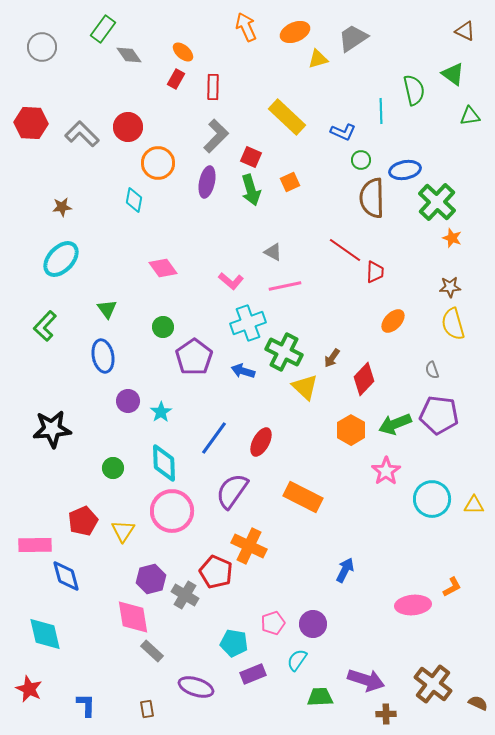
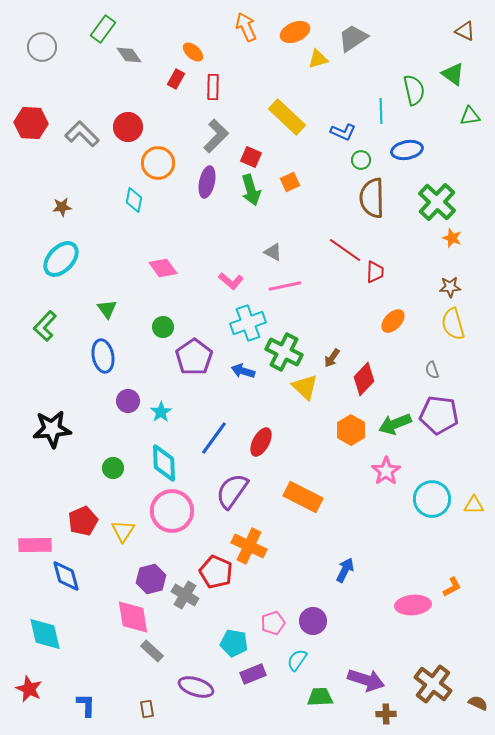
orange ellipse at (183, 52): moved 10 px right
blue ellipse at (405, 170): moved 2 px right, 20 px up
purple circle at (313, 624): moved 3 px up
